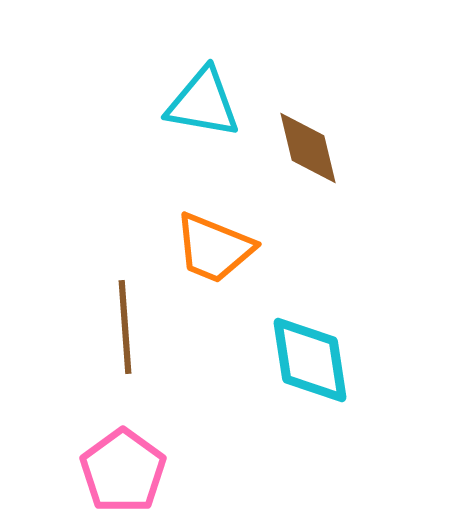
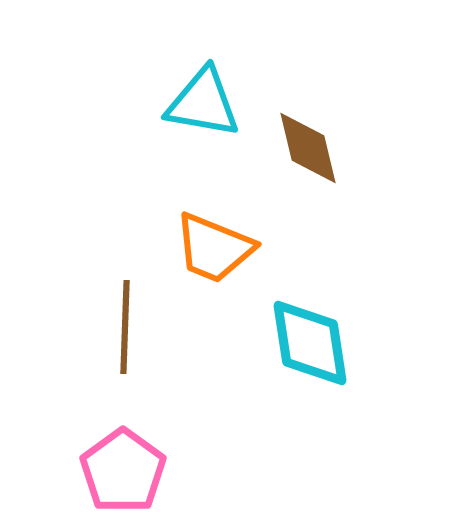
brown line: rotated 6 degrees clockwise
cyan diamond: moved 17 px up
